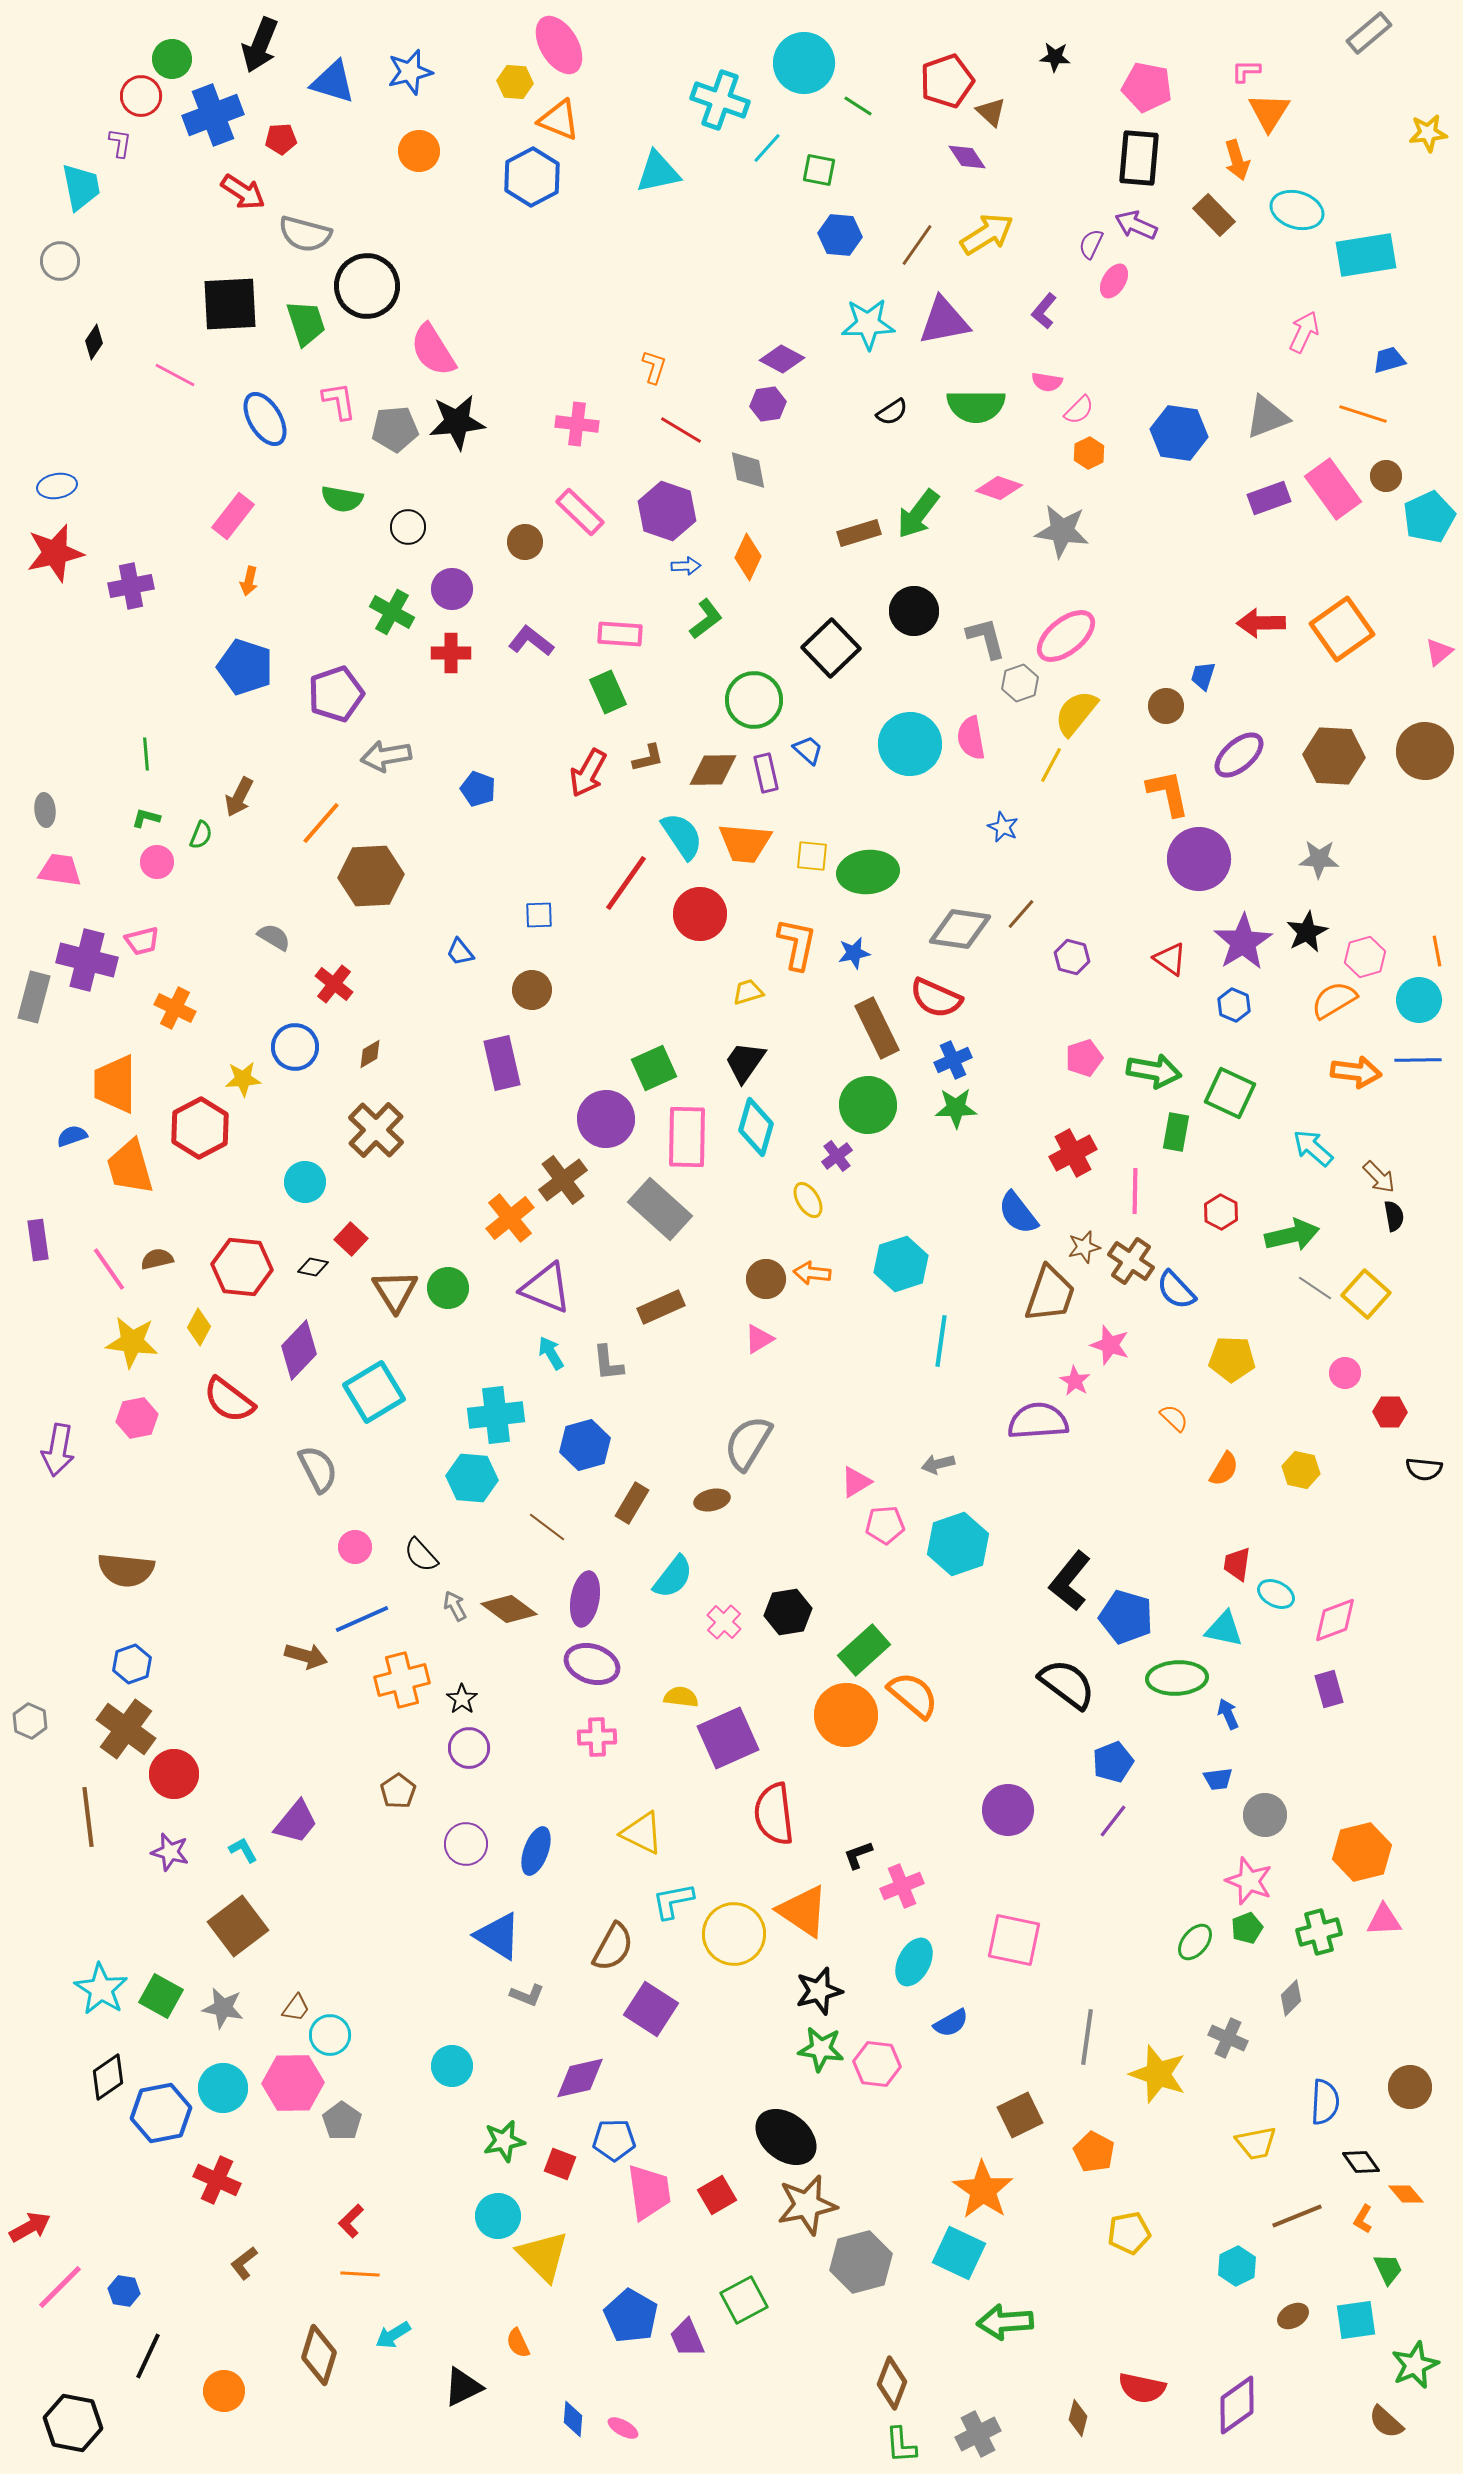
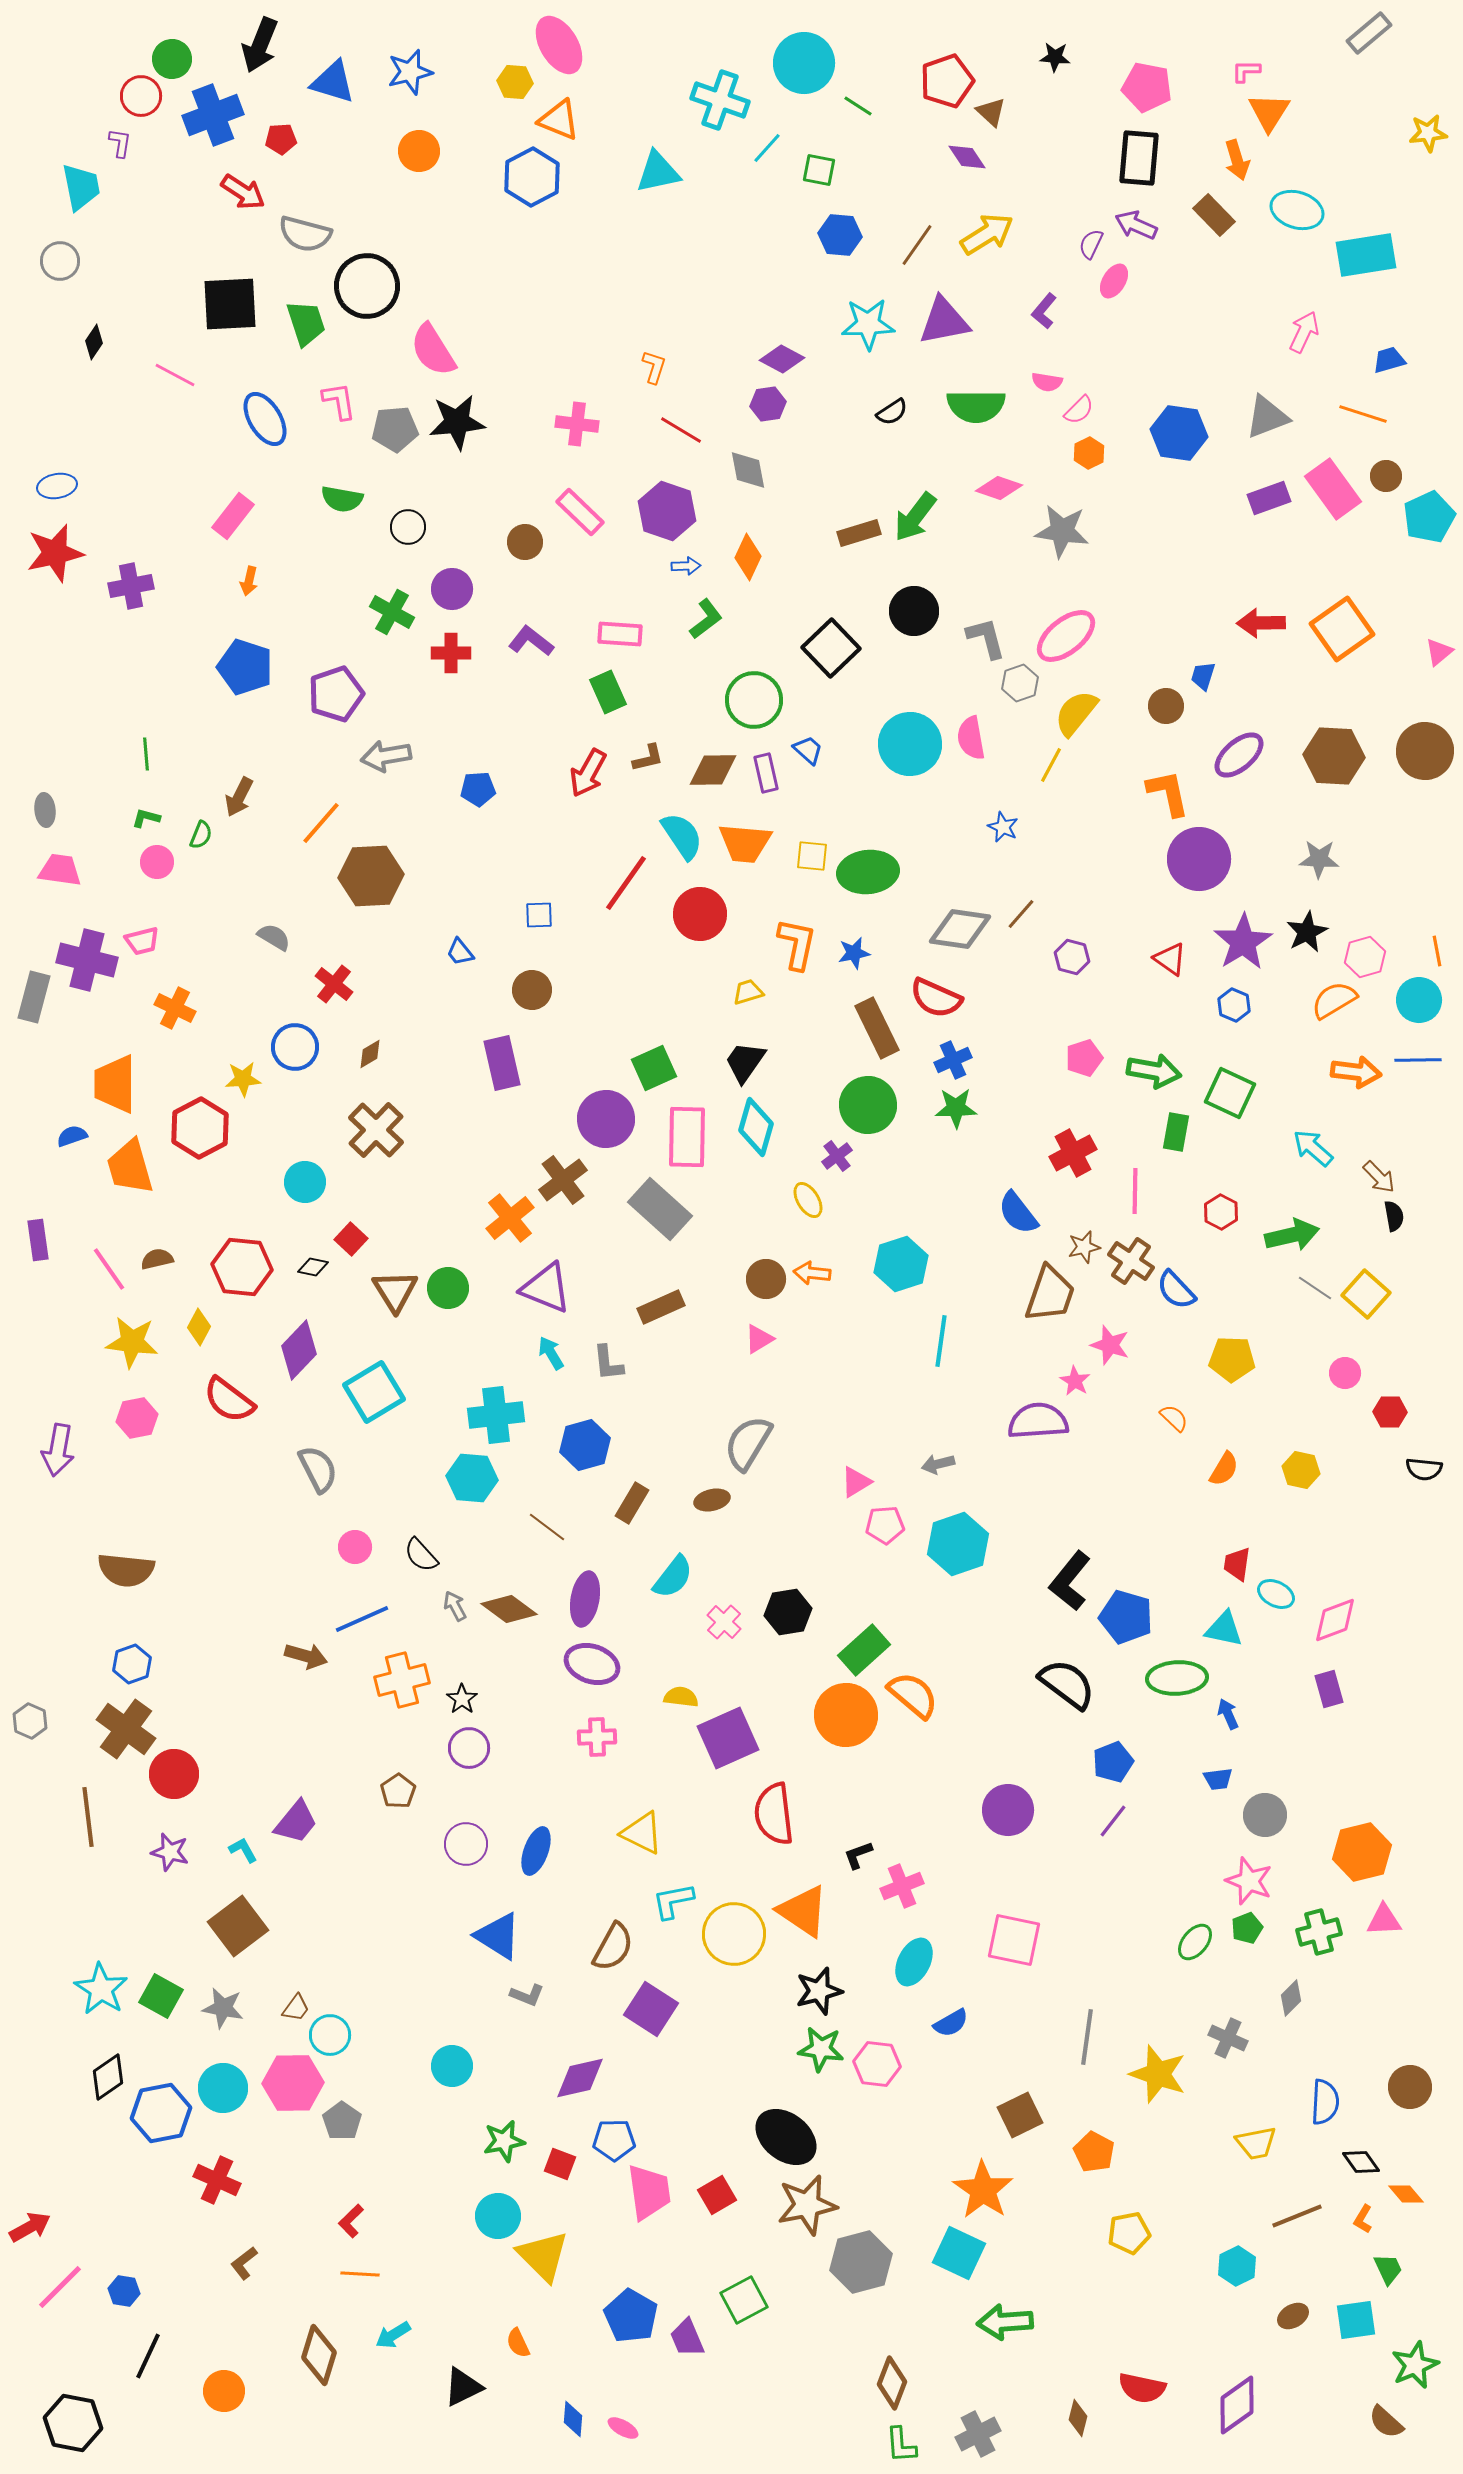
green arrow at (918, 514): moved 3 px left, 3 px down
blue pentagon at (478, 789): rotated 24 degrees counterclockwise
